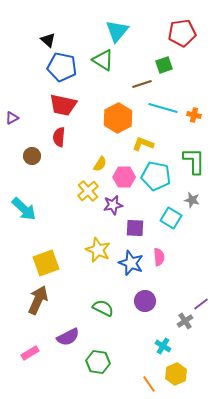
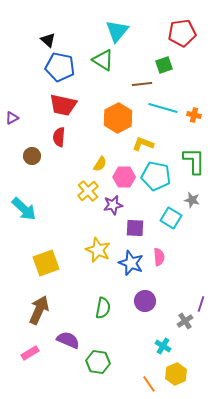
blue pentagon: moved 2 px left
brown line: rotated 12 degrees clockwise
brown arrow: moved 1 px right, 10 px down
purple line: rotated 35 degrees counterclockwise
green semicircle: rotated 75 degrees clockwise
purple semicircle: moved 3 px down; rotated 130 degrees counterclockwise
